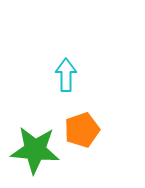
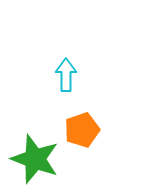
green star: moved 9 px down; rotated 15 degrees clockwise
